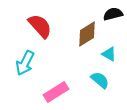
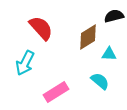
black semicircle: moved 1 px right, 2 px down
red semicircle: moved 1 px right, 2 px down
brown diamond: moved 1 px right, 3 px down
cyan triangle: rotated 28 degrees counterclockwise
cyan semicircle: moved 1 px down
